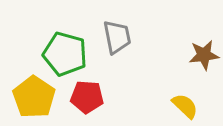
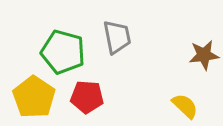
green pentagon: moved 2 px left, 2 px up
